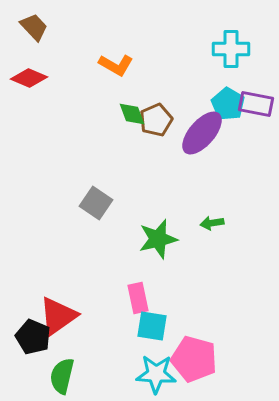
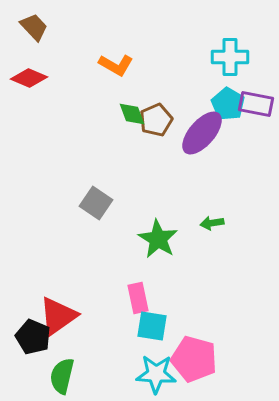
cyan cross: moved 1 px left, 8 px down
green star: rotated 27 degrees counterclockwise
